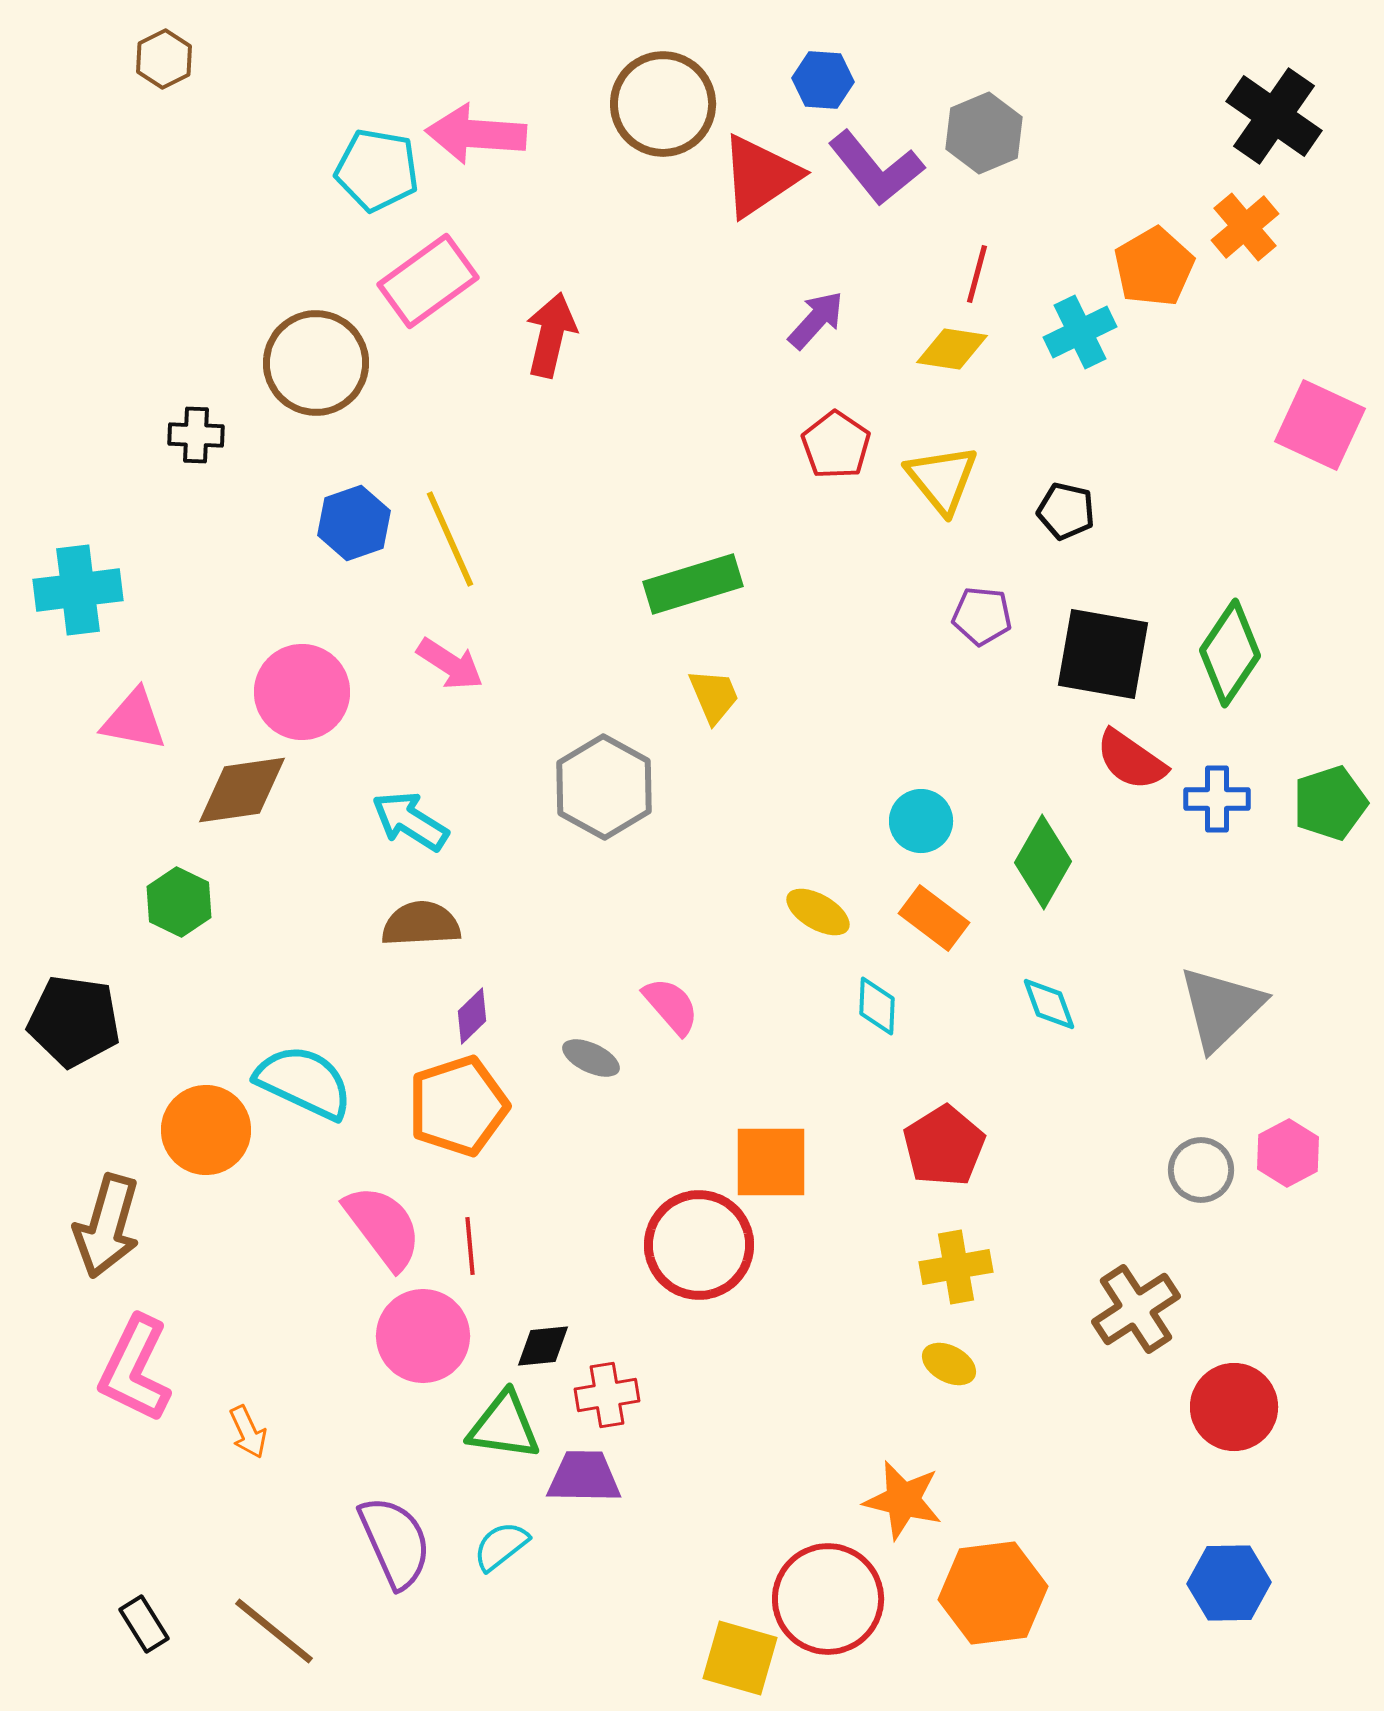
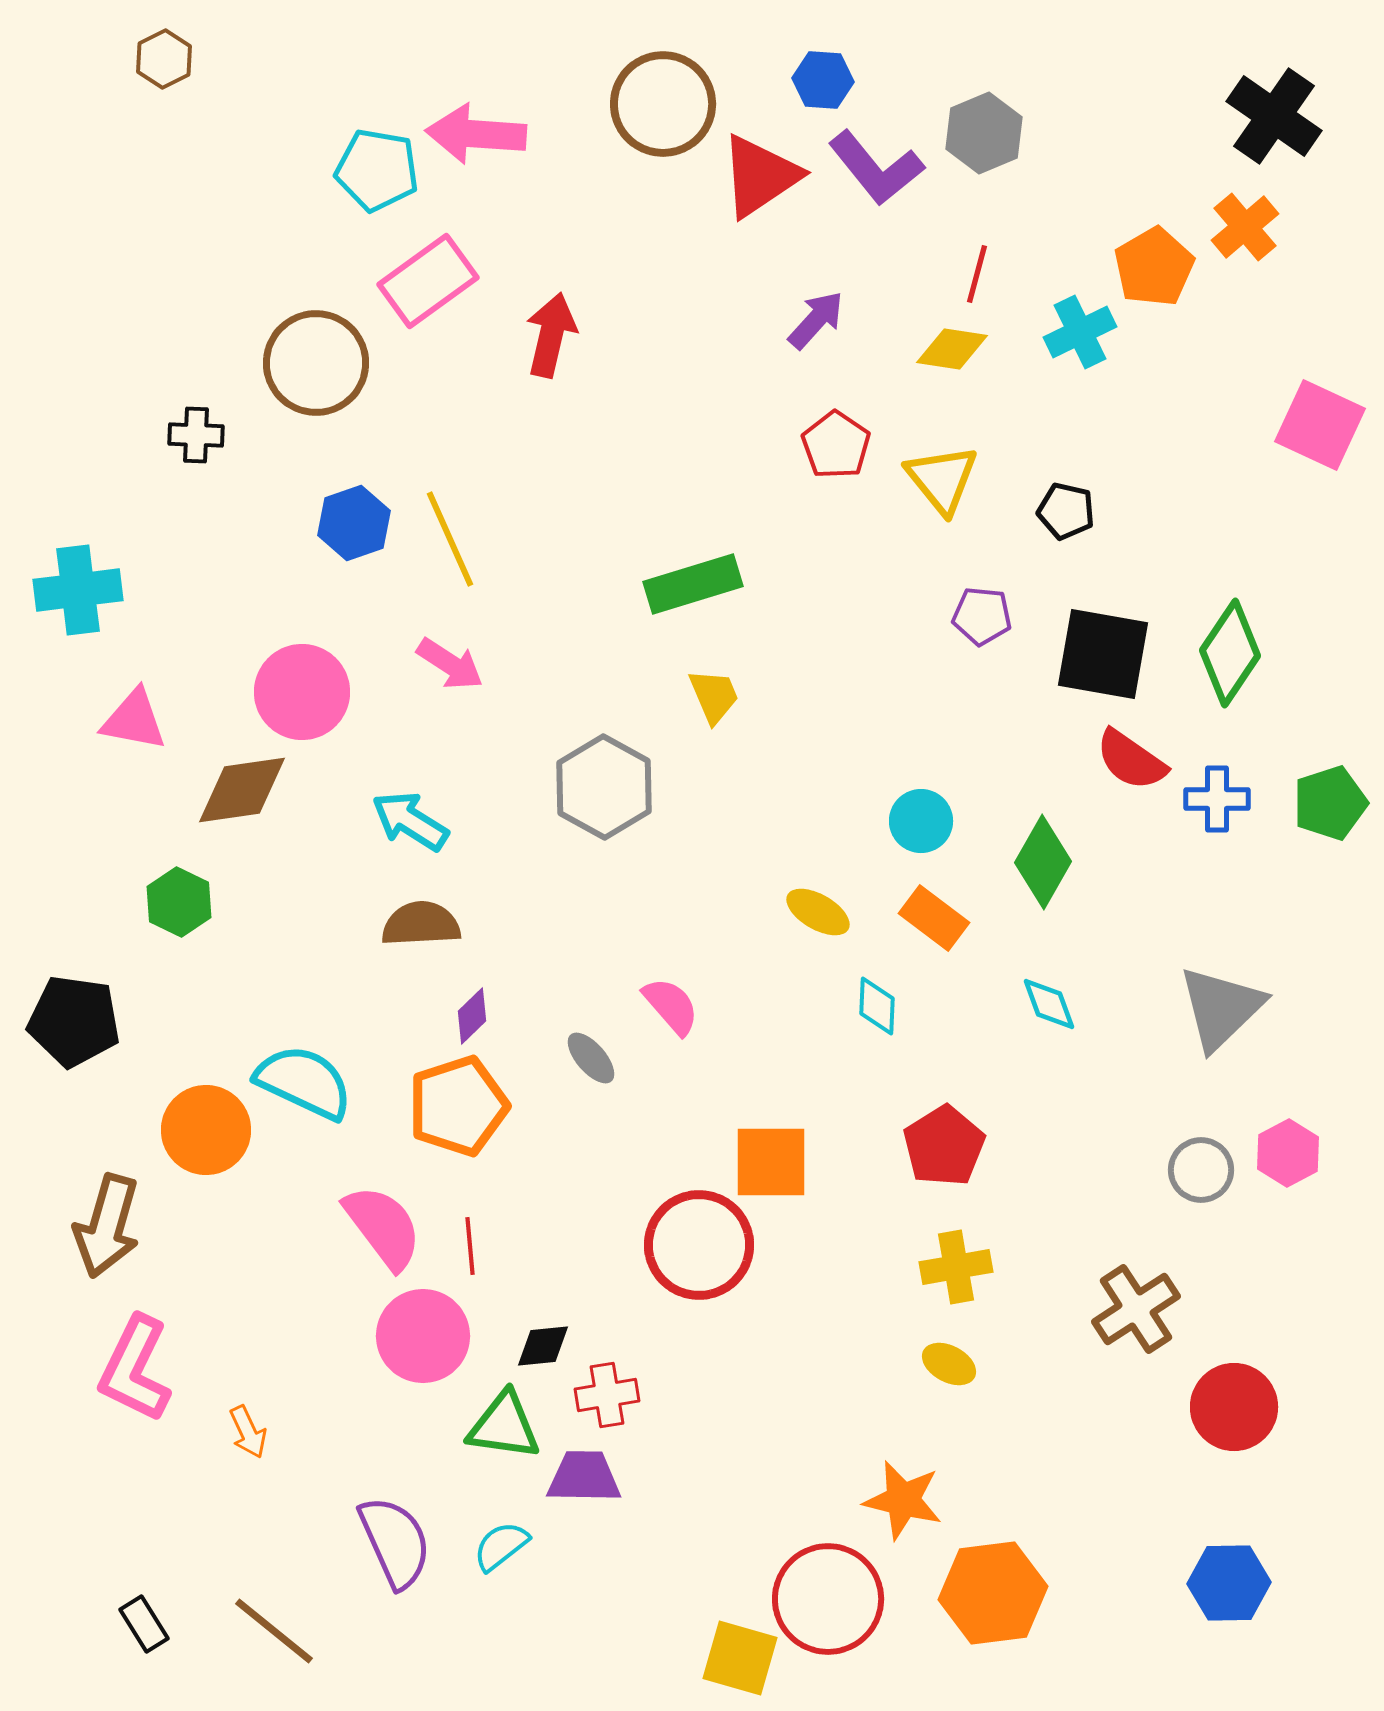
gray ellipse at (591, 1058): rotated 24 degrees clockwise
